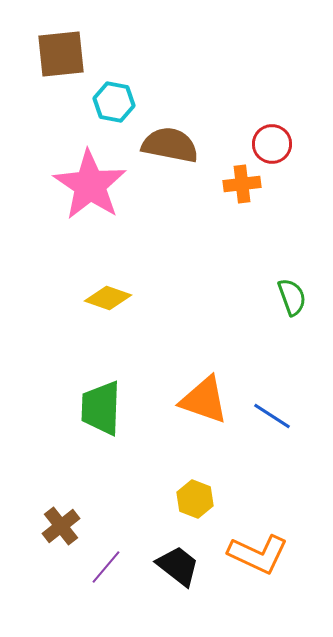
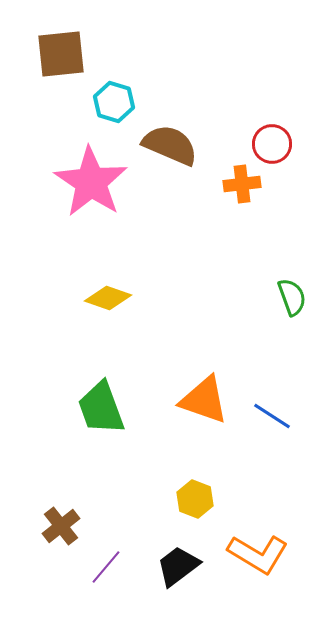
cyan hexagon: rotated 6 degrees clockwise
brown semicircle: rotated 12 degrees clockwise
pink star: moved 1 px right, 3 px up
green trapezoid: rotated 22 degrees counterclockwise
orange L-shape: rotated 6 degrees clockwise
black trapezoid: rotated 75 degrees counterclockwise
